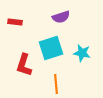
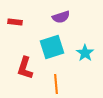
cyan square: moved 1 px right, 1 px up
cyan star: moved 3 px right; rotated 24 degrees clockwise
red L-shape: moved 1 px right, 3 px down
